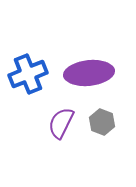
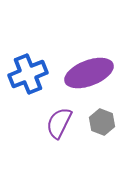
purple ellipse: rotated 15 degrees counterclockwise
purple semicircle: moved 2 px left
